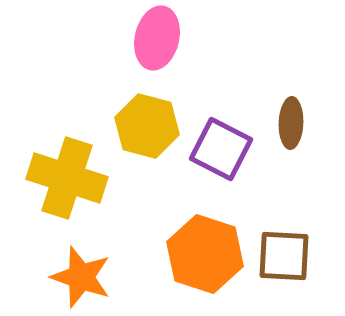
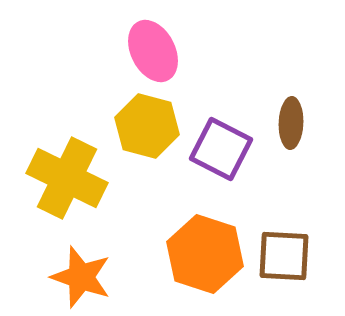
pink ellipse: moved 4 px left, 13 px down; rotated 40 degrees counterclockwise
yellow cross: rotated 8 degrees clockwise
